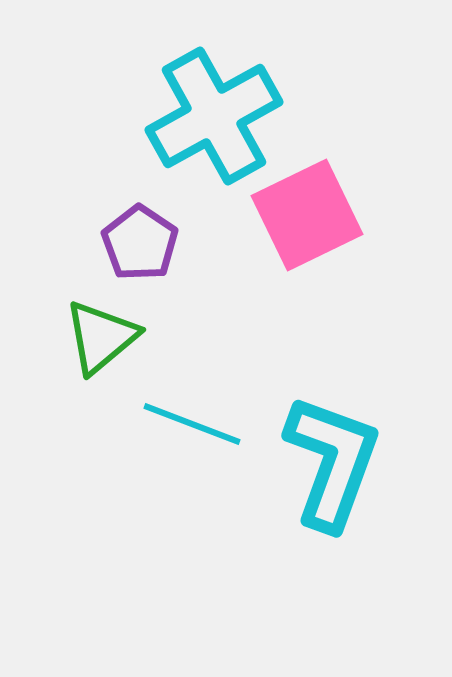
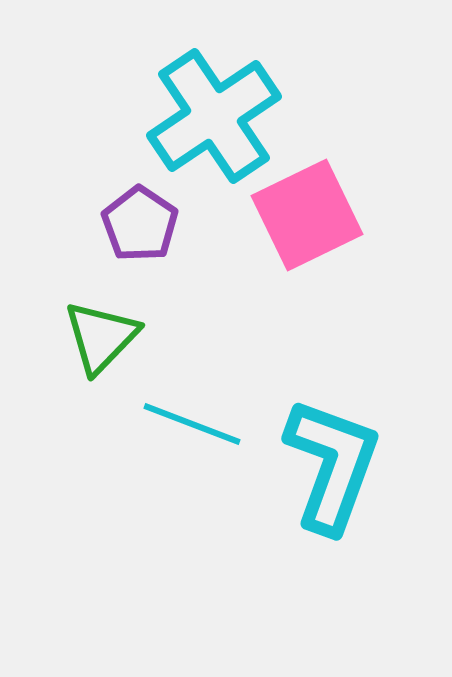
cyan cross: rotated 5 degrees counterclockwise
purple pentagon: moved 19 px up
green triangle: rotated 6 degrees counterclockwise
cyan L-shape: moved 3 px down
